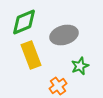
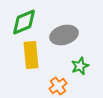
yellow rectangle: rotated 16 degrees clockwise
